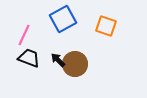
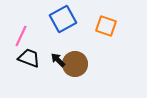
pink line: moved 3 px left, 1 px down
